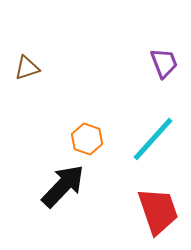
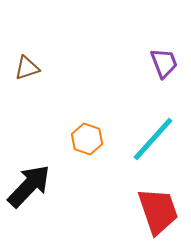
black arrow: moved 34 px left
